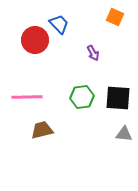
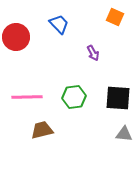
red circle: moved 19 px left, 3 px up
green hexagon: moved 8 px left
